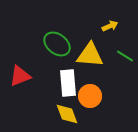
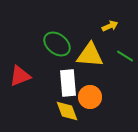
orange circle: moved 1 px down
yellow diamond: moved 3 px up
